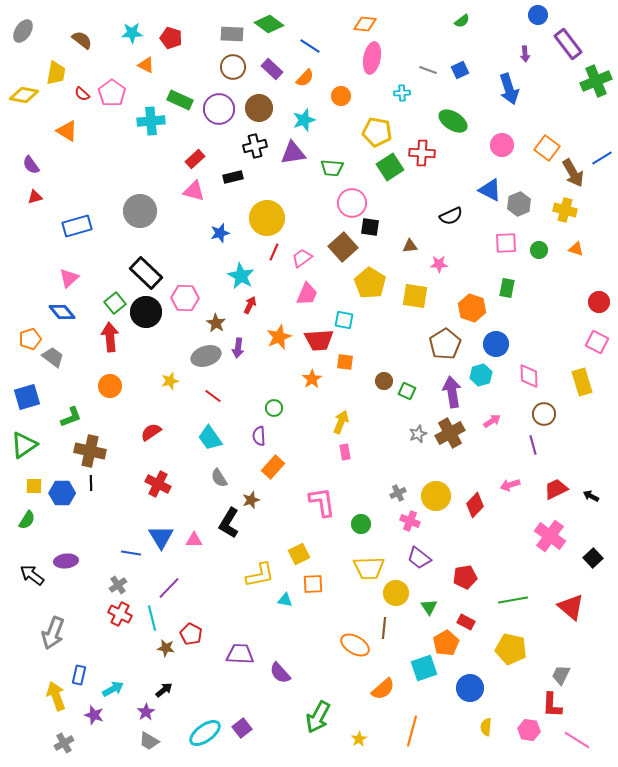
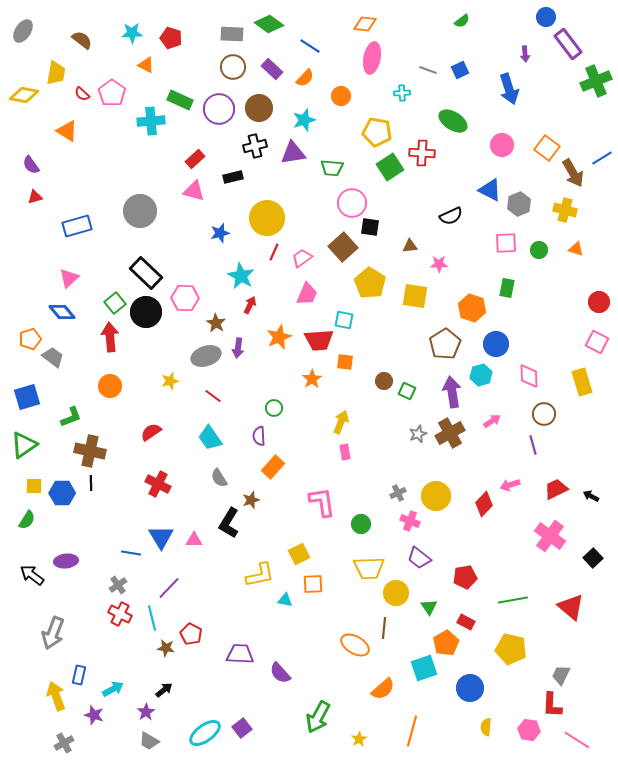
blue circle at (538, 15): moved 8 px right, 2 px down
red diamond at (475, 505): moved 9 px right, 1 px up
